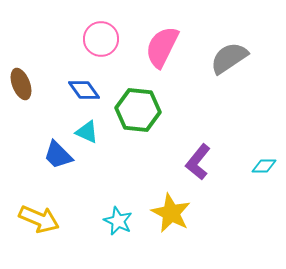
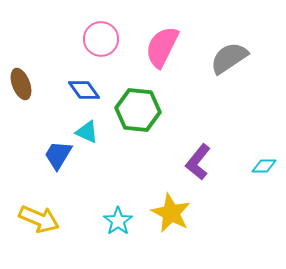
blue trapezoid: rotated 76 degrees clockwise
cyan star: rotated 12 degrees clockwise
